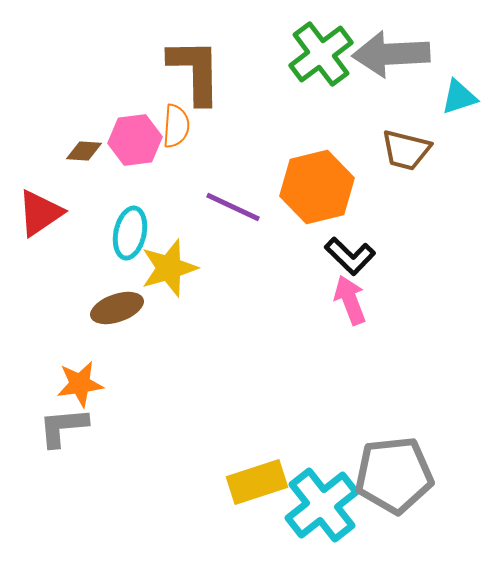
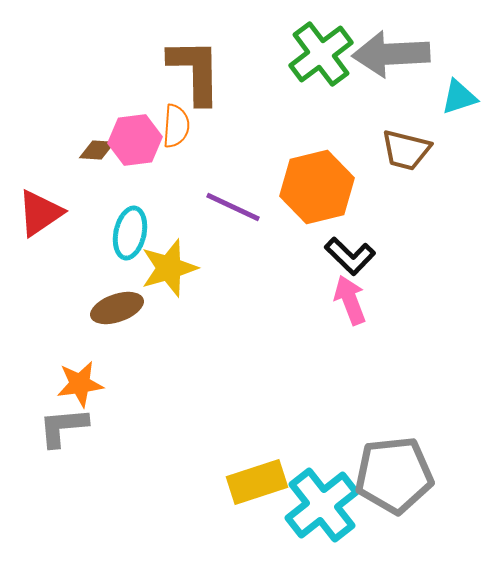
brown diamond: moved 13 px right, 1 px up
